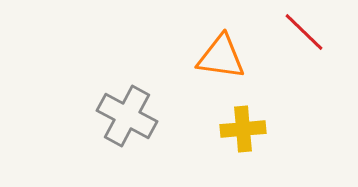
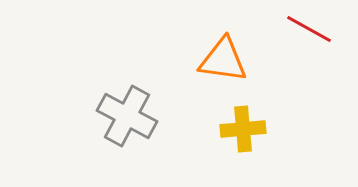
red line: moved 5 px right, 3 px up; rotated 15 degrees counterclockwise
orange triangle: moved 2 px right, 3 px down
